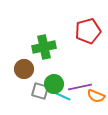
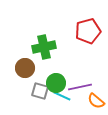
brown circle: moved 1 px right, 1 px up
green circle: moved 2 px right, 1 px up
orange semicircle: moved 5 px down; rotated 18 degrees clockwise
